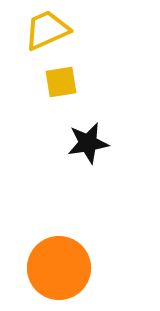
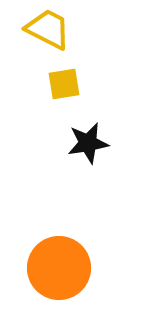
yellow trapezoid: moved 1 px right, 1 px up; rotated 51 degrees clockwise
yellow square: moved 3 px right, 2 px down
